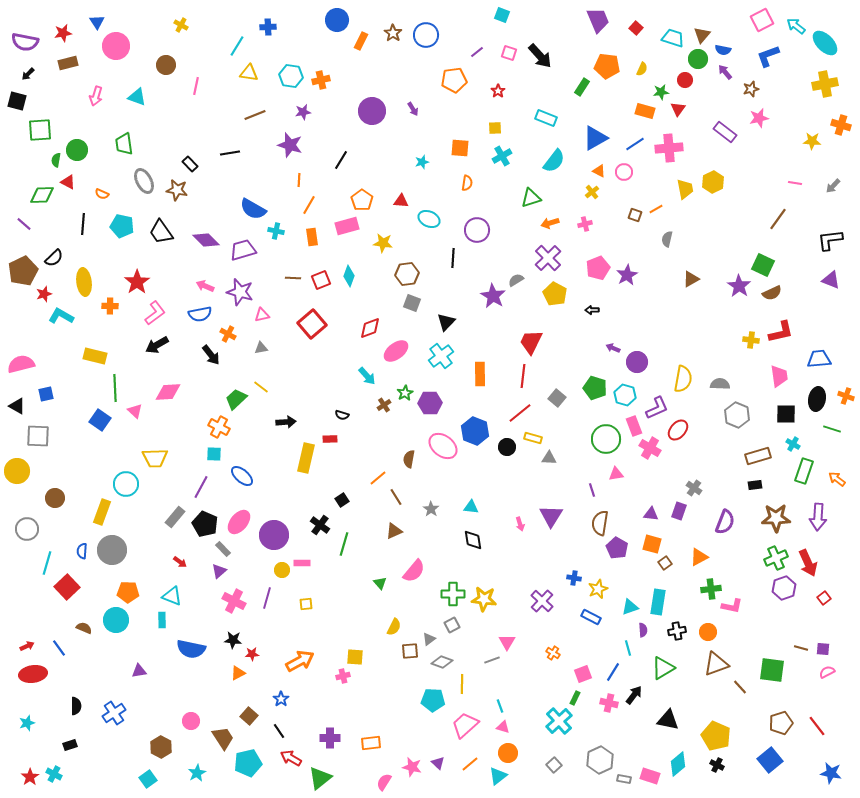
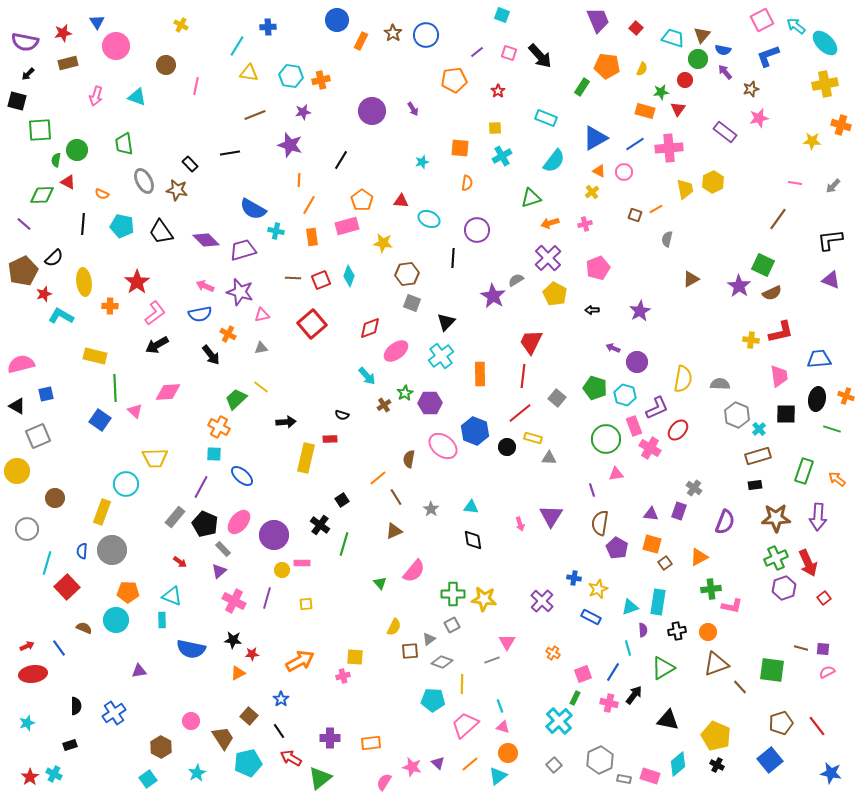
purple star at (627, 275): moved 13 px right, 36 px down
gray square at (38, 436): rotated 25 degrees counterclockwise
cyan cross at (793, 444): moved 34 px left, 15 px up; rotated 16 degrees clockwise
